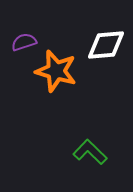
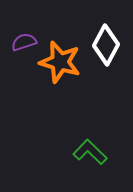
white diamond: rotated 57 degrees counterclockwise
orange star: moved 4 px right, 9 px up
